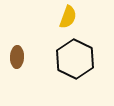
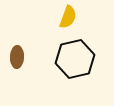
black hexagon: rotated 21 degrees clockwise
